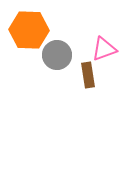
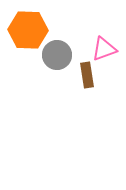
orange hexagon: moved 1 px left
brown rectangle: moved 1 px left
